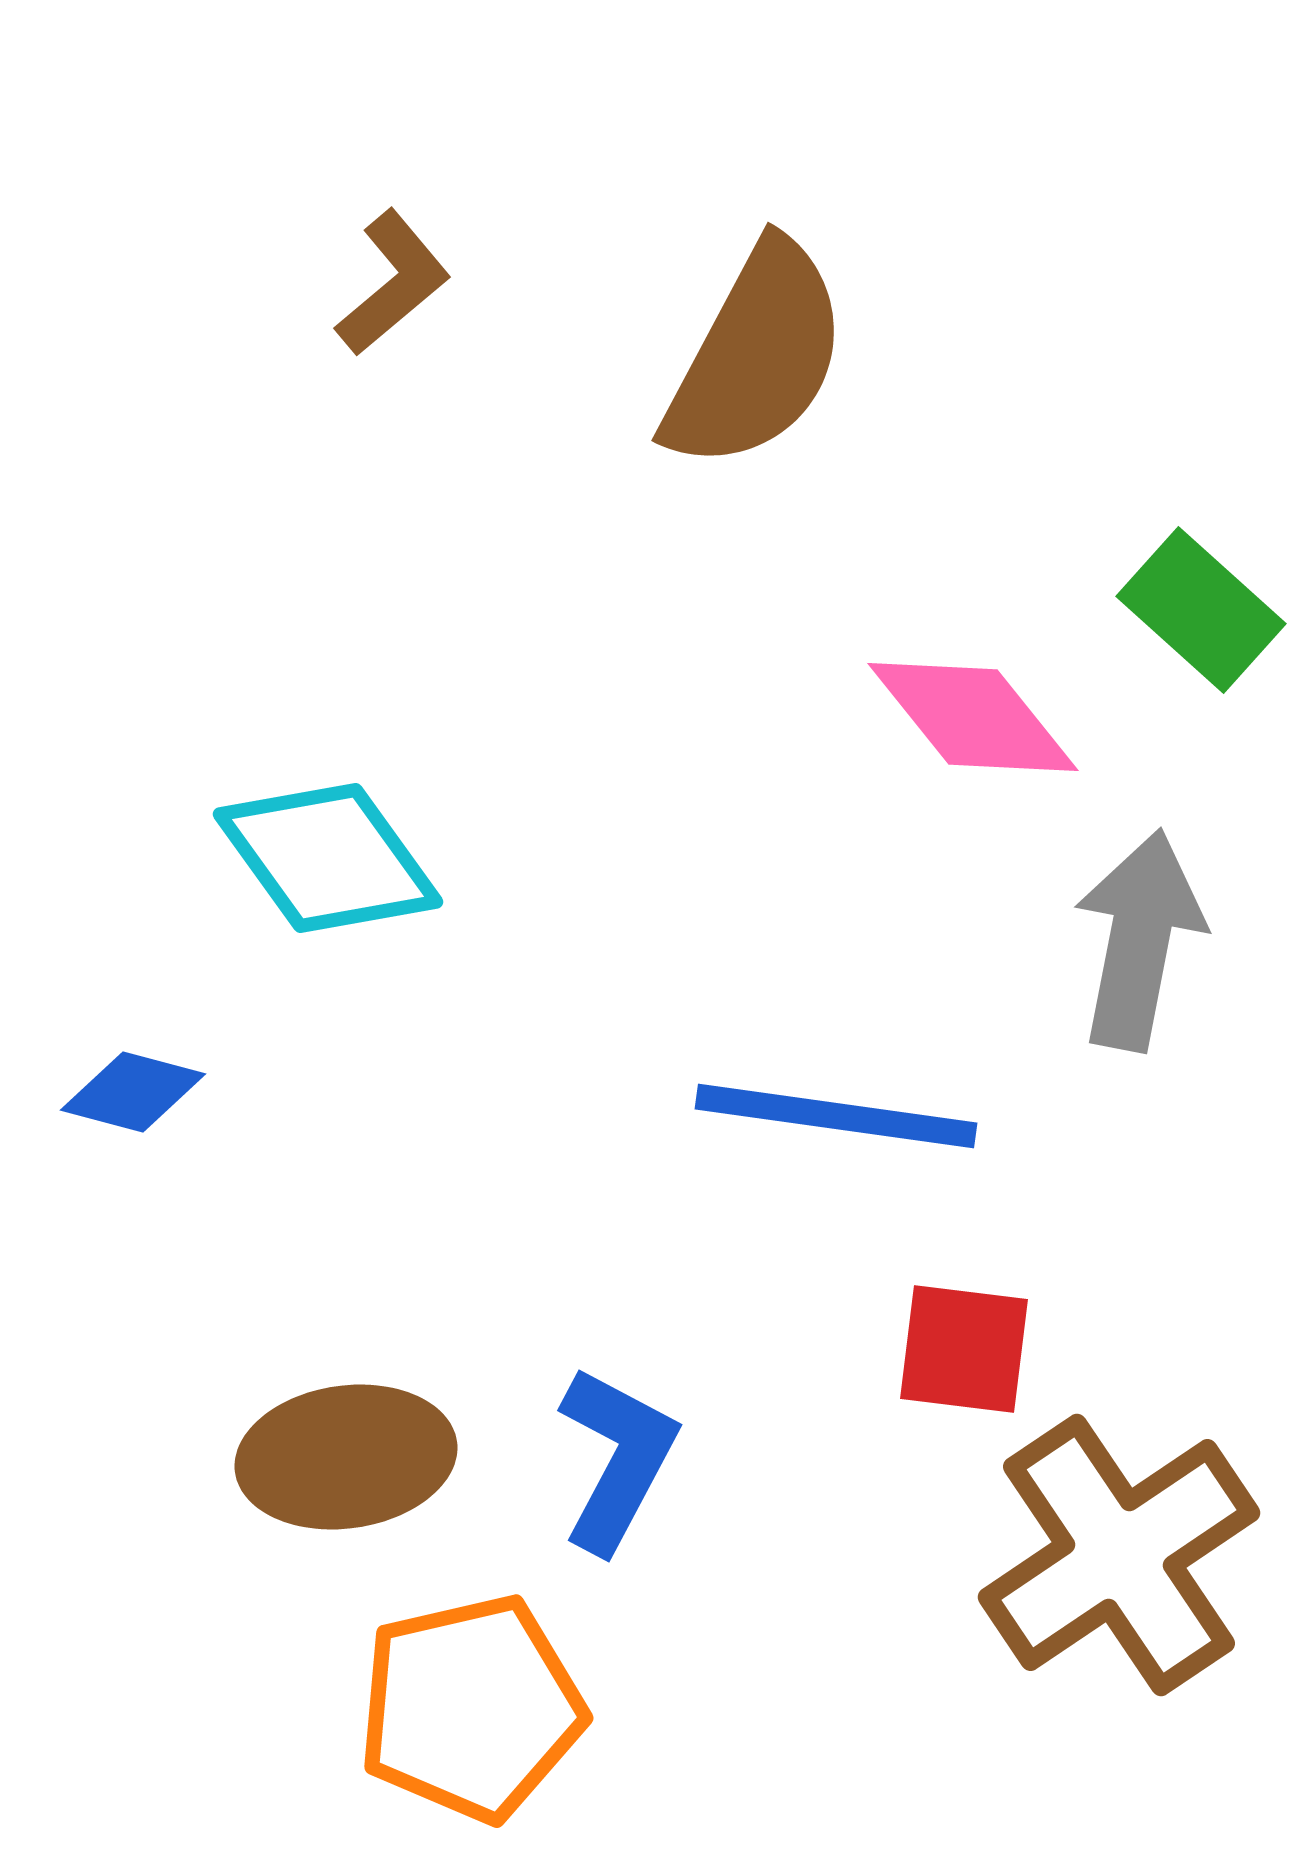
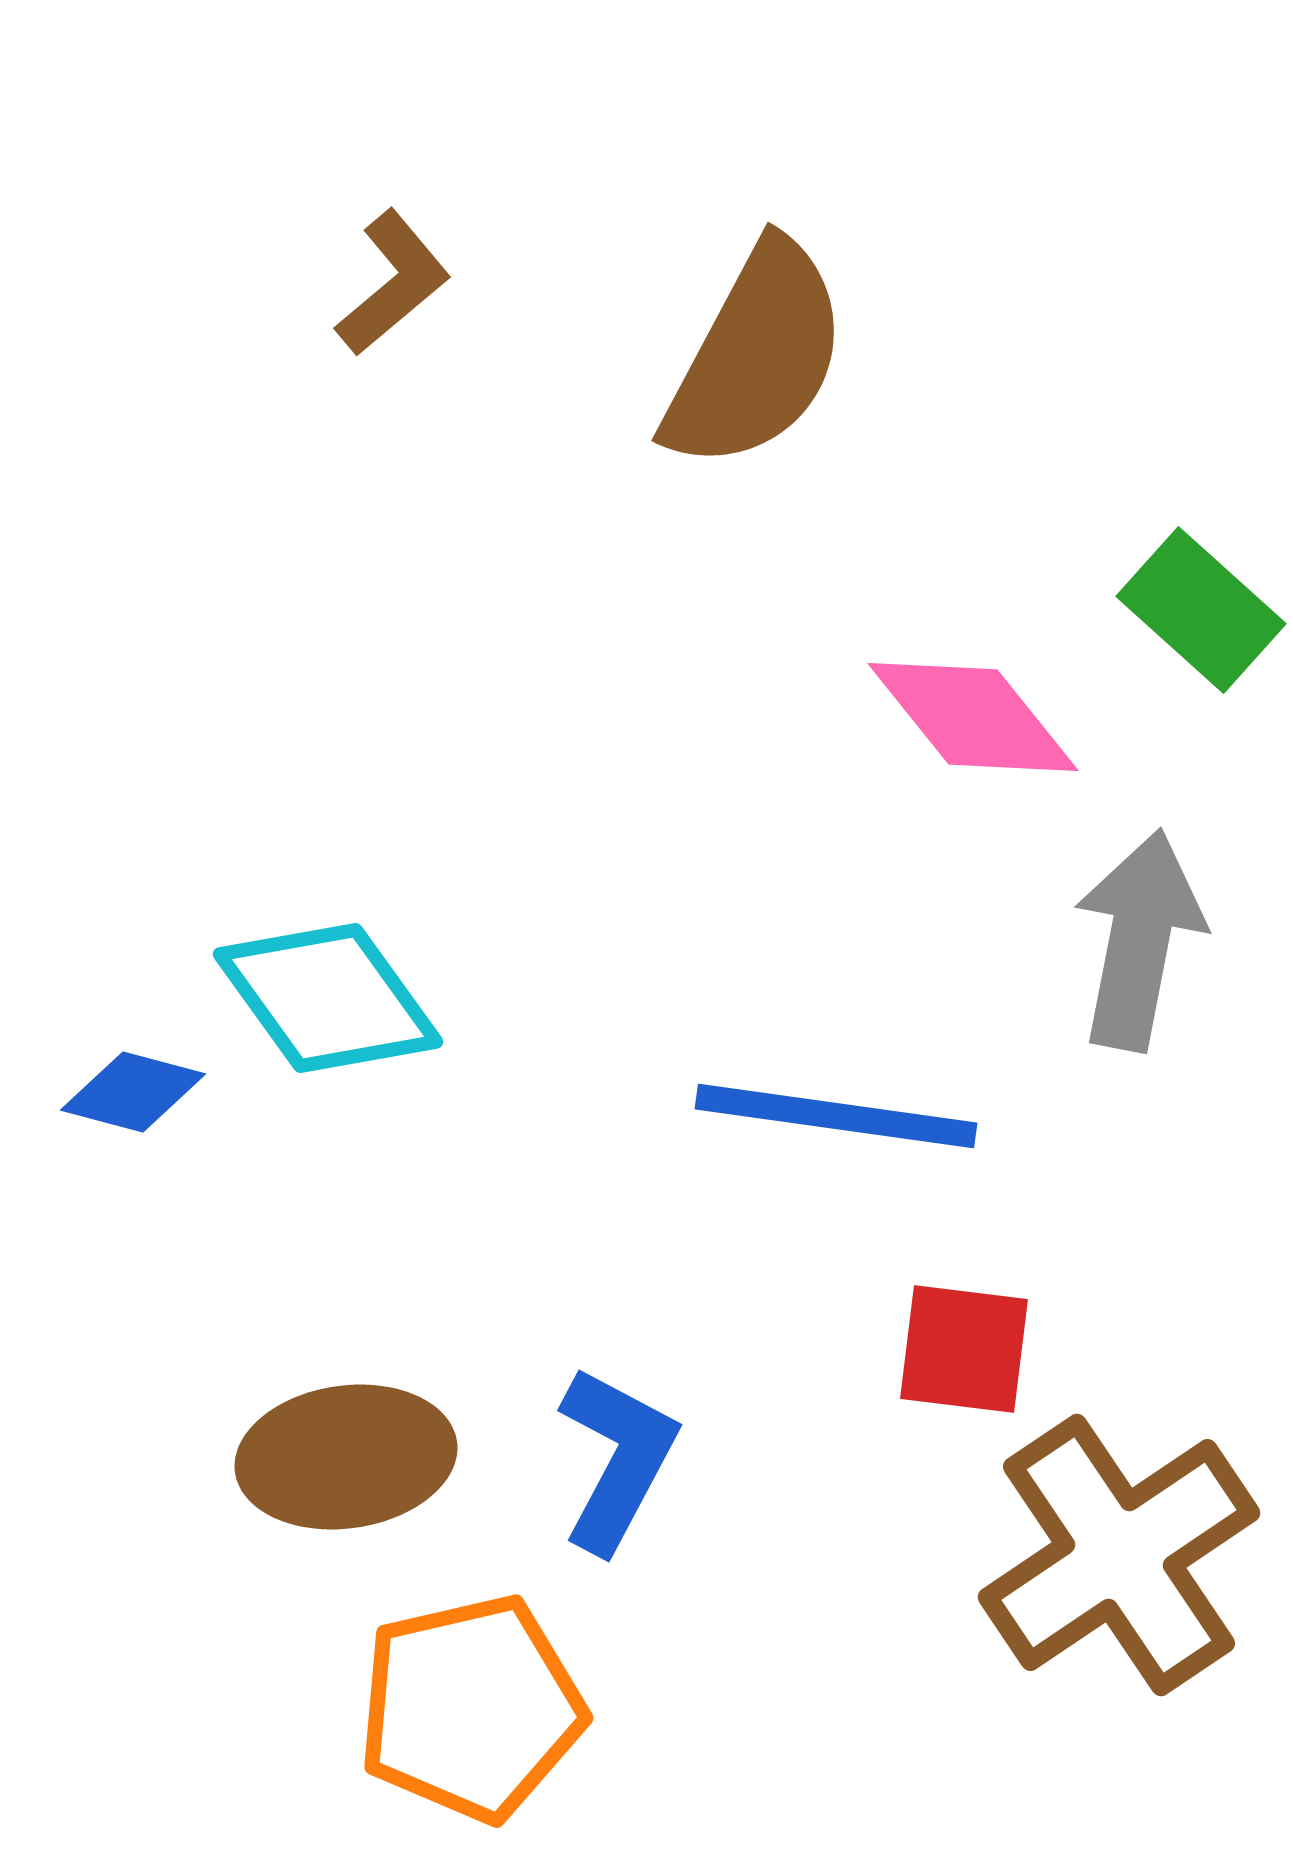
cyan diamond: moved 140 px down
